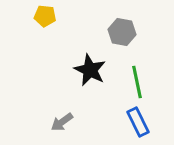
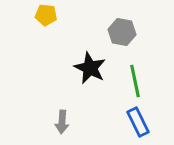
yellow pentagon: moved 1 px right, 1 px up
black star: moved 2 px up
green line: moved 2 px left, 1 px up
gray arrow: rotated 50 degrees counterclockwise
